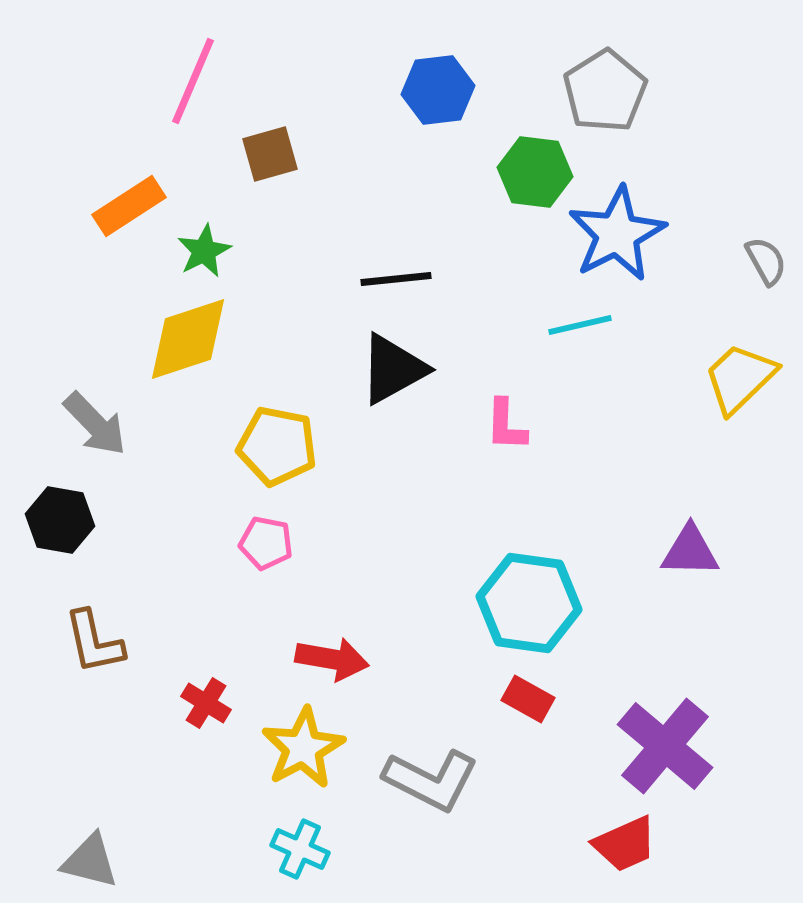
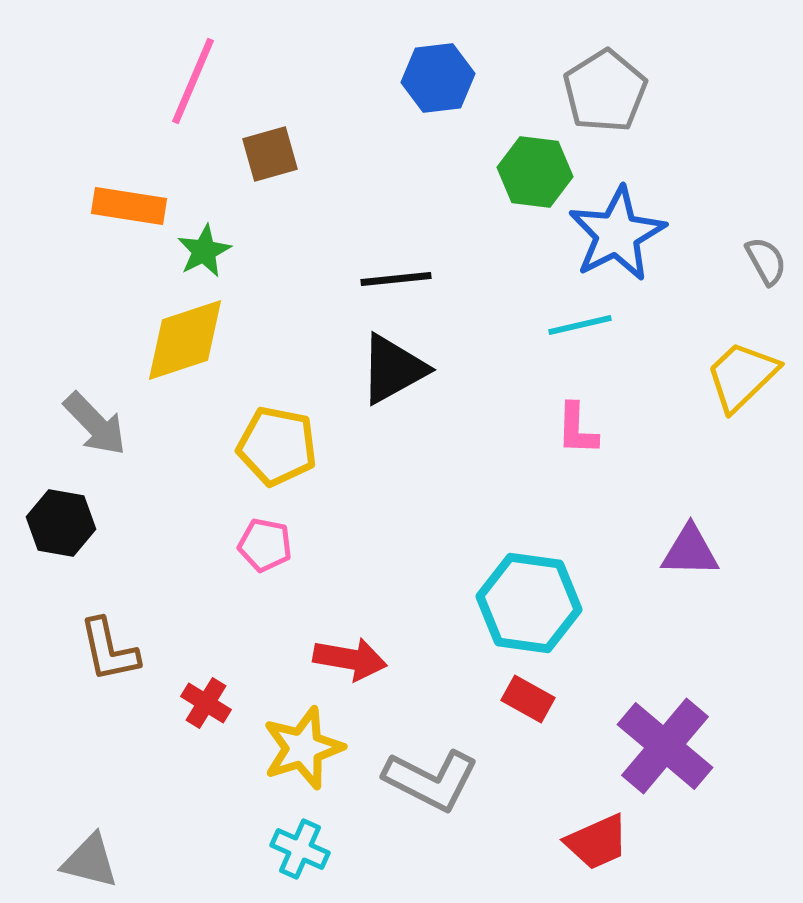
blue hexagon: moved 12 px up
orange rectangle: rotated 42 degrees clockwise
yellow diamond: moved 3 px left, 1 px down
yellow trapezoid: moved 2 px right, 2 px up
pink L-shape: moved 71 px right, 4 px down
black hexagon: moved 1 px right, 3 px down
pink pentagon: moved 1 px left, 2 px down
brown L-shape: moved 15 px right, 8 px down
red arrow: moved 18 px right
yellow star: rotated 10 degrees clockwise
red trapezoid: moved 28 px left, 2 px up
